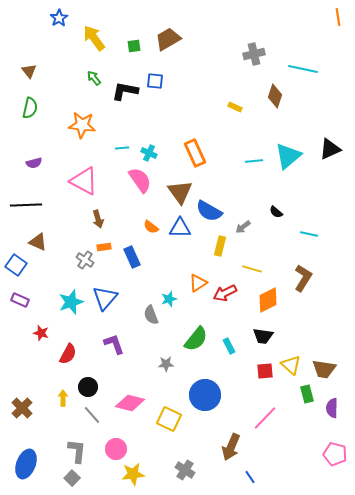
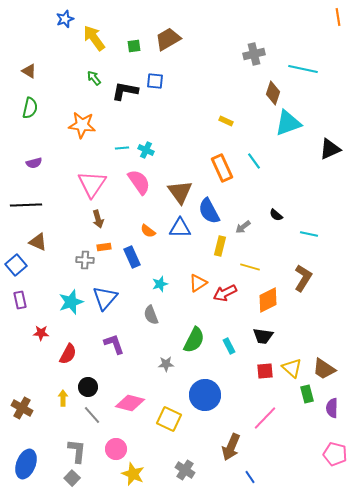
blue star at (59, 18): moved 6 px right, 1 px down; rotated 12 degrees clockwise
brown triangle at (29, 71): rotated 21 degrees counterclockwise
brown diamond at (275, 96): moved 2 px left, 3 px up
yellow rectangle at (235, 107): moved 9 px left, 14 px down
cyan cross at (149, 153): moved 3 px left, 3 px up
orange rectangle at (195, 153): moved 27 px right, 15 px down
cyan triangle at (288, 156): moved 33 px up; rotated 20 degrees clockwise
cyan line at (254, 161): rotated 60 degrees clockwise
pink semicircle at (140, 180): moved 1 px left, 2 px down
pink triangle at (84, 181): moved 8 px right, 3 px down; rotated 36 degrees clockwise
blue semicircle at (209, 211): rotated 32 degrees clockwise
black semicircle at (276, 212): moved 3 px down
orange semicircle at (151, 227): moved 3 px left, 4 px down
gray cross at (85, 260): rotated 30 degrees counterclockwise
blue square at (16, 265): rotated 15 degrees clockwise
yellow line at (252, 269): moved 2 px left, 2 px up
cyan star at (169, 299): moved 9 px left, 15 px up
purple rectangle at (20, 300): rotated 54 degrees clockwise
red star at (41, 333): rotated 14 degrees counterclockwise
green semicircle at (196, 339): moved 2 px left, 1 px down; rotated 12 degrees counterclockwise
yellow triangle at (291, 365): moved 1 px right, 3 px down
brown trapezoid at (324, 369): rotated 25 degrees clockwise
brown cross at (22, 408): rotated 15 degrees counterclockwise
yellow star at (133, 474): rotated 30 degrees clockwise
